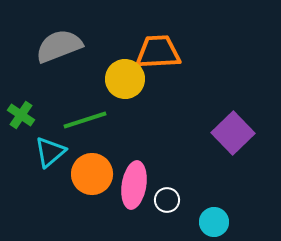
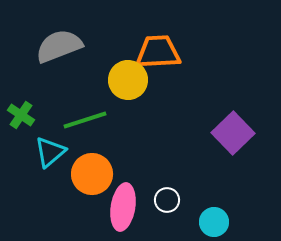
yellow circle: moved 3 px right, 1 px down
pink ellipse: moved 11 px left, 22 px down
